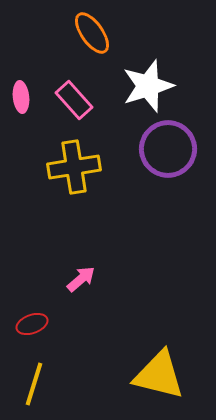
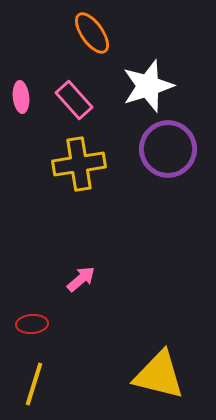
yellow cross: moved 5 px right, 3 px up
red ellipse: rotated 16 degrees clockwise
